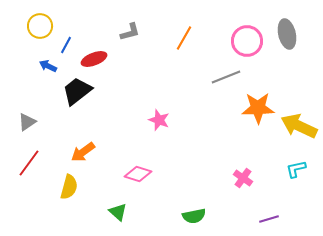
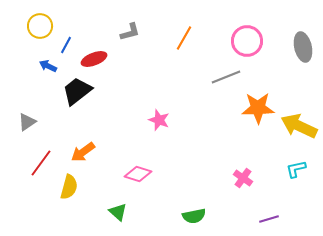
gray ellipse: moved 16 px right, 13 px down
red line: moved 12 px right
